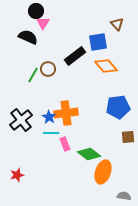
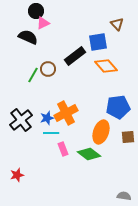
pink triangle: rotated 32 degrees clockwise
orange cross: rotated 20 degrees counterclockwise
blue star: moved 2 px left, 1 px down; rotated 24 degrees clockwise
pink rectangle: moved 2 px left, 5 px down
orange ellipse: moved 2 px left, 40 px up
